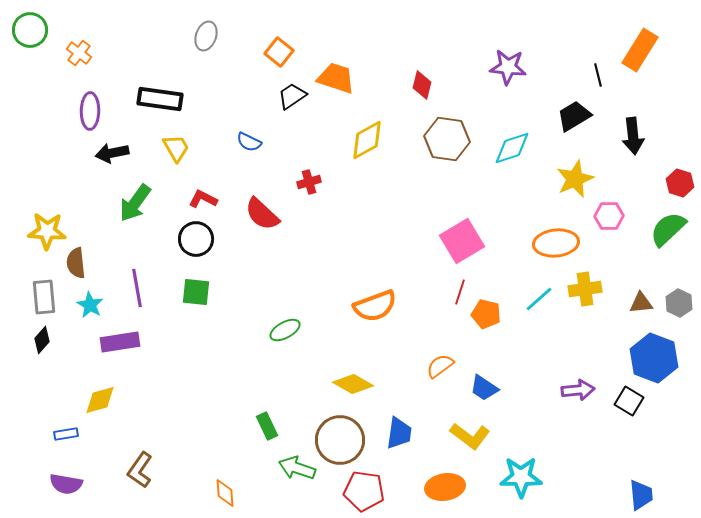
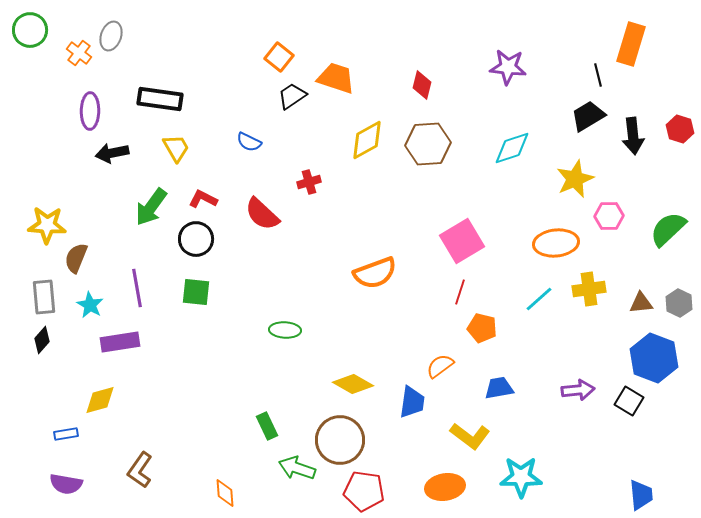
gray ellipse at (206, 36): moved 95 px left
orange rectangle at (640, 50): moved 9 px left, 6 px up; rotated 15 degrees counterclockwise
orange square at (279, 52): moved 5 px down
black trapezoid at (574, 116): moved 14 px right
brown hexagon at (447, 139): moved 19 px left, 5 px down; rotated 12 degrees counterclockwise
red hexagon at (680, 183): moved 54 px up
green arrow at (135, 203): moved 16 px right, 4 px down
yellow star at (47, 231): moved 6 px up
brown semicircle at (76, 263): moved 5 px up; rotated 28 degrees clockwise
yellow cross at (585, 289): moved 4 px right
orange semicircle at (375, 306): moved 33 px up
orange pentagon at (486, 314): moved 4 px left, 14 px down
green ellipse at (285, 330): rotated 32 degrees clockwise
blue trapezoid at (484, 388): moved 15 px right; rotated 136 degrees clockwise
blue trapezoid at (399, 433): moved 13 px right, 31 px up
